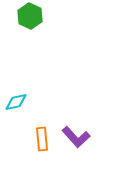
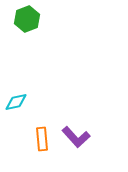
green hexagon: moved 3 px left, 3 px down; rotated 15 degrees clockwise
